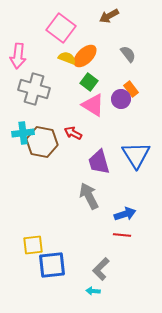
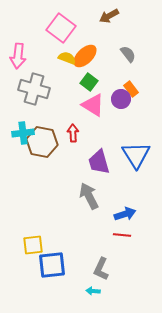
red arrow: rotated 60 degrees clockwise
gray L-shape: rotated 20 degrees counterclockwise
